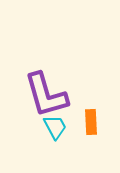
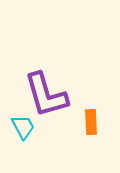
cyan trapezoid: moved 32 px left
